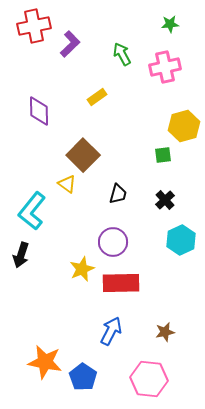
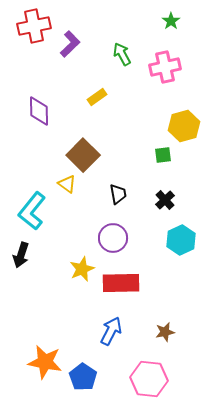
green star: moved 1 px right, 3 px up; rotated 30 degrees counterclockwise
black trapezoid: rotated 25 degrees counterclockwise
purple circle: moved 4 px up
